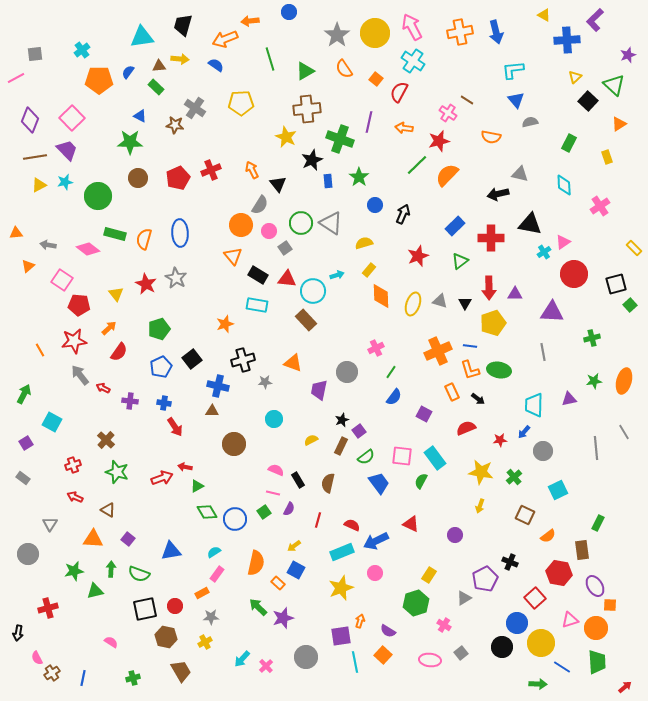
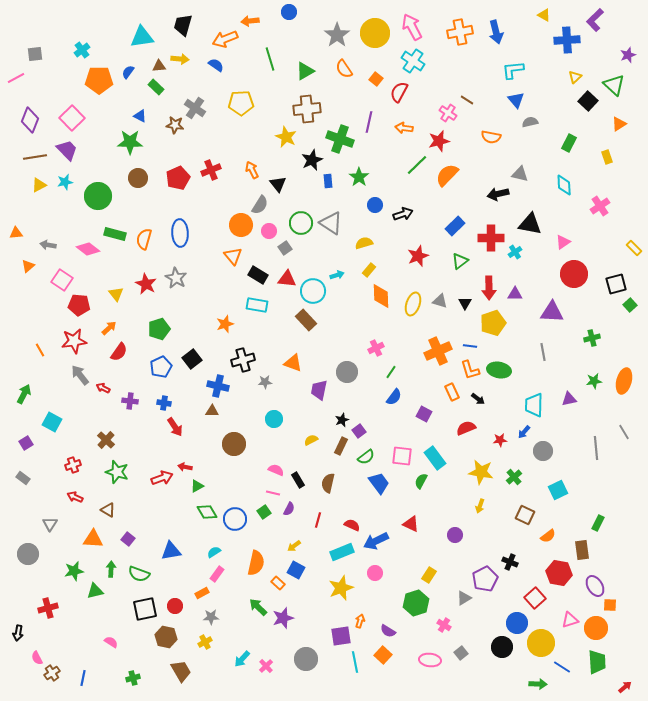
black arrow at (403, 214): rotated 48 degrees clockwise
cyan cross at (544, 252): moved 29 px left
gray circle at (306, 657): moved 2 px down
